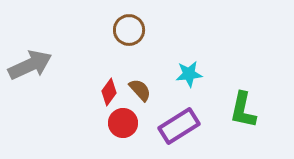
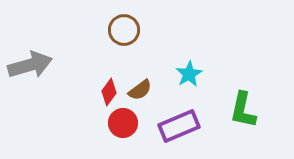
brown circle: moved 5 px left
gray arrow: rotated 9 degrees clockwise
cyan star: rotated 24 degrees counterclockwise
brown semicircle: rotated 95 degrees clockwise
purple rectangle: rotated 9 degrees clockwise
